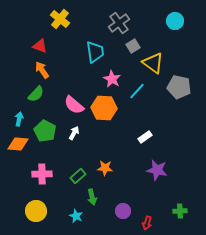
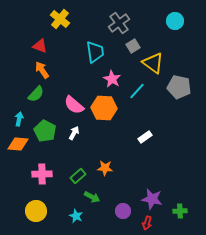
purple star: moved 5 px left, 29 px down
green arrow: rotated 49 degrees counterclockwise
